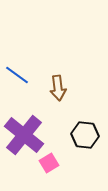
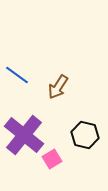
brown arrow: moved 1 px up; rotated 40 degrees clockwise
black hexagon: rotated 8 degrees clockwise
pink square: moved 3 px right, 4 px up
